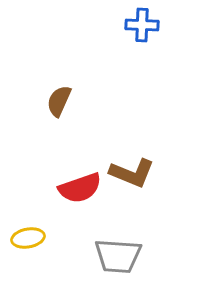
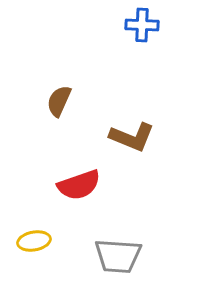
brown L-shape: moved 36 px up
red semicircle: moved 1 px left, 3 px up
yellow ellipse: moved 6 px right, 3 px down
